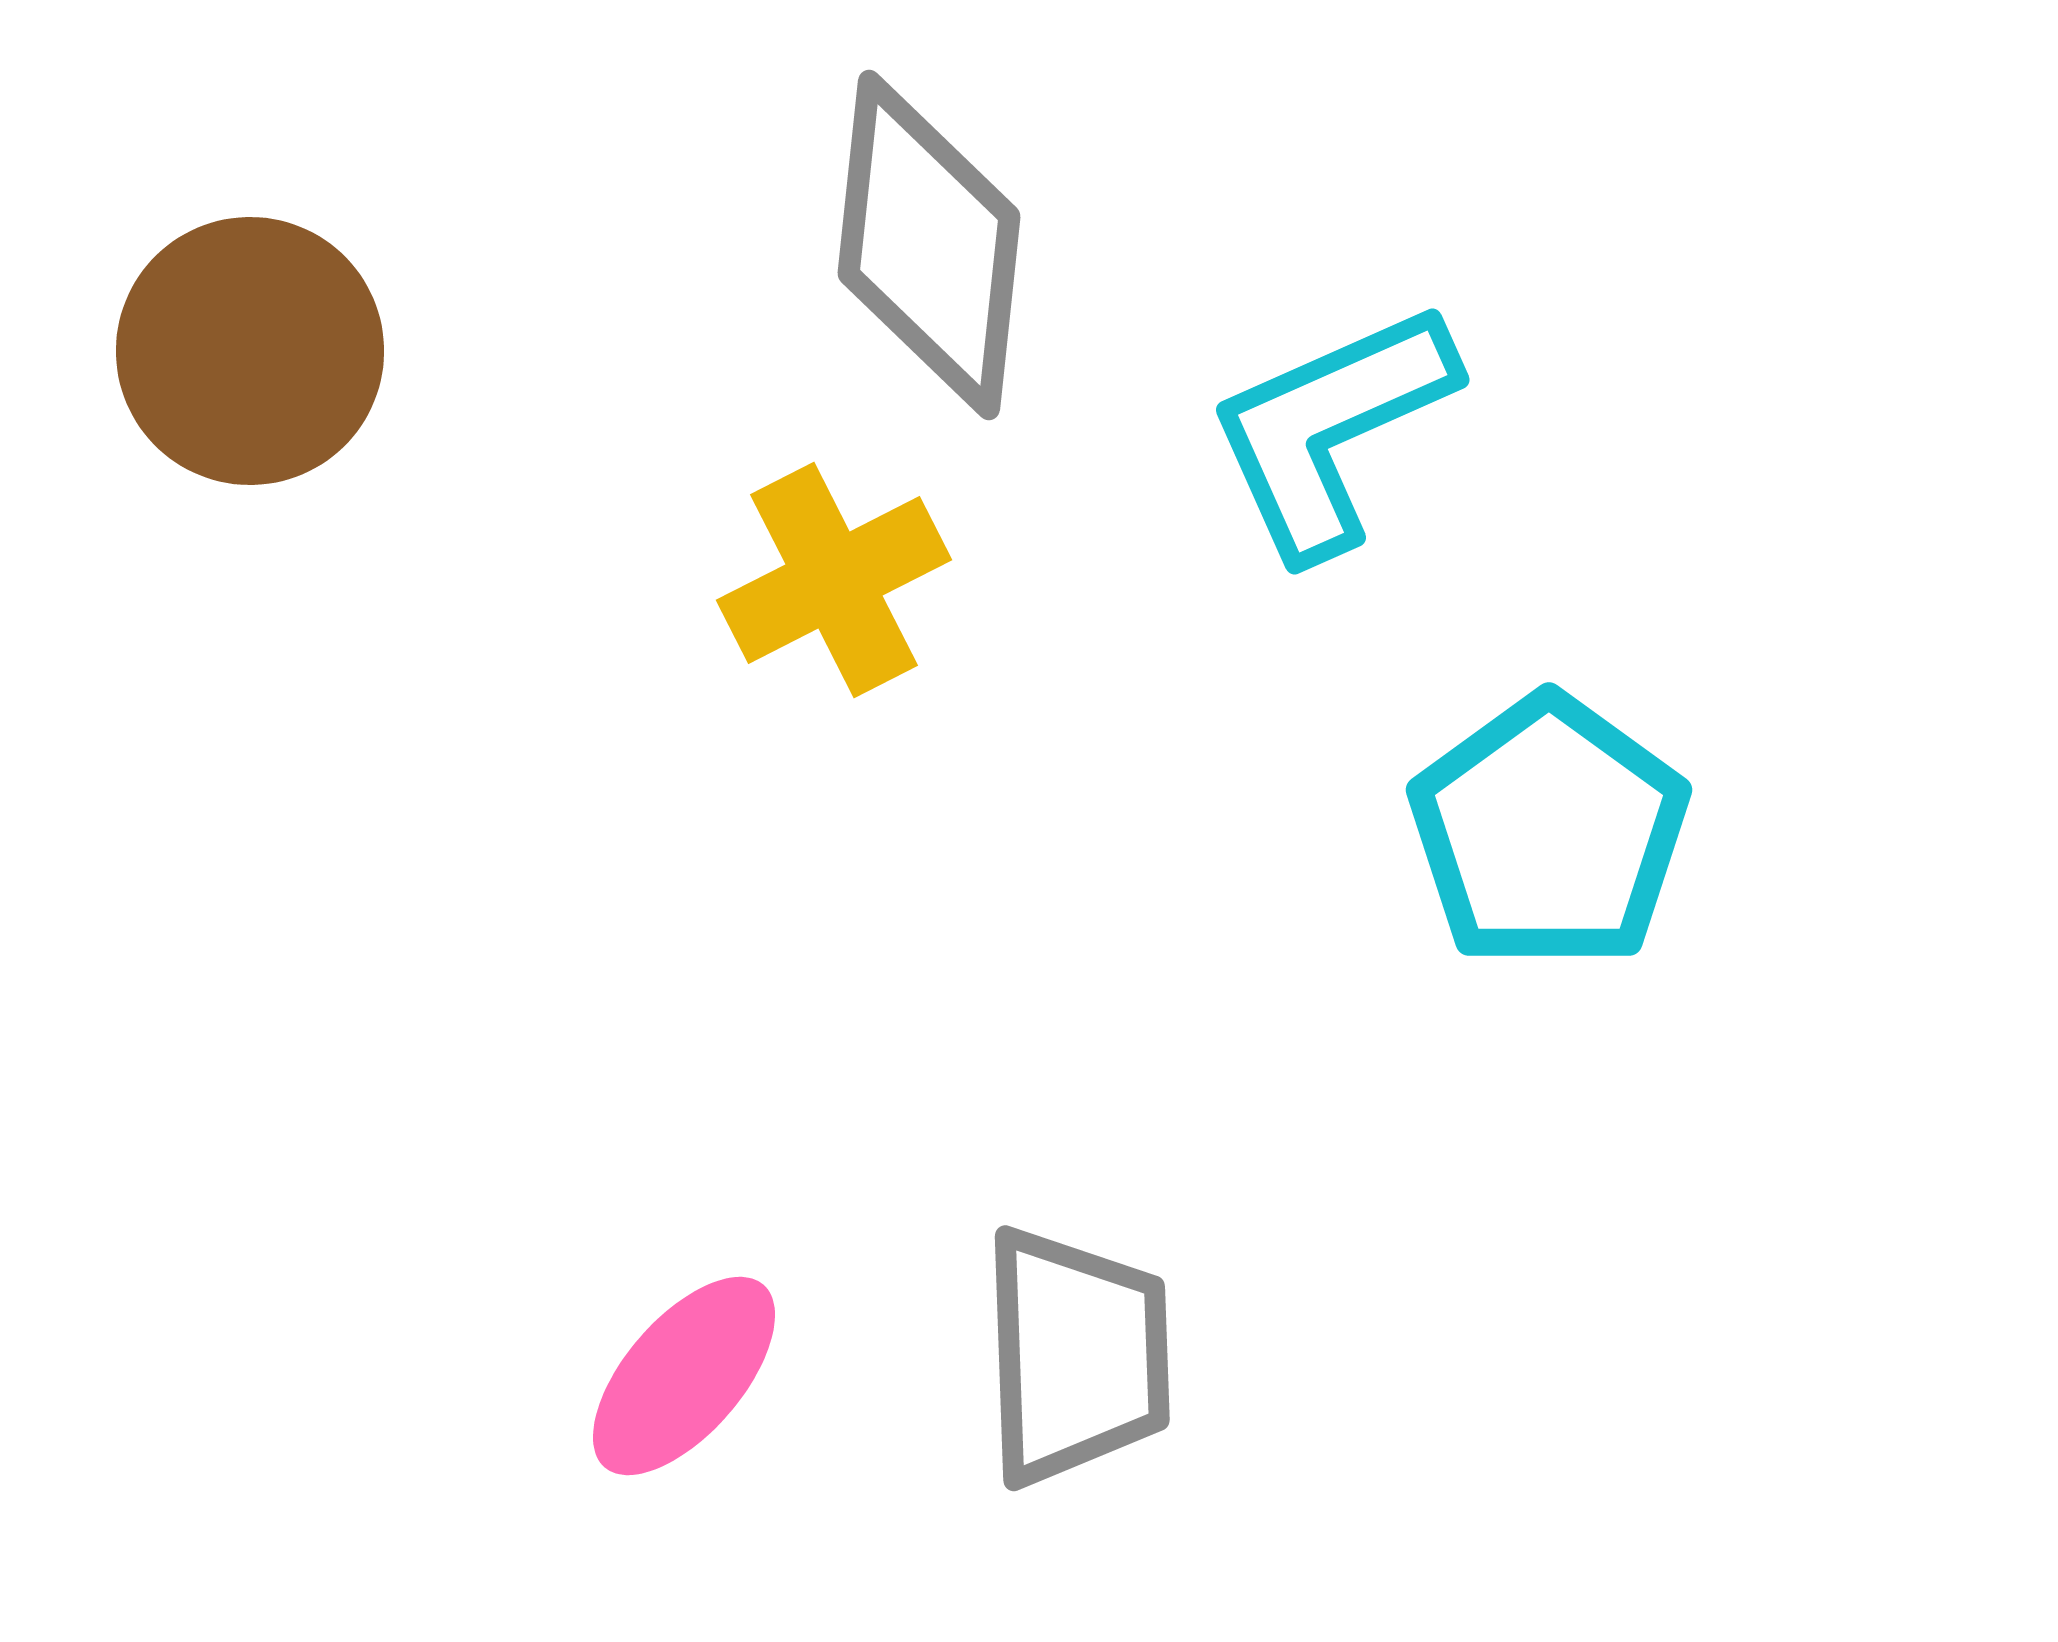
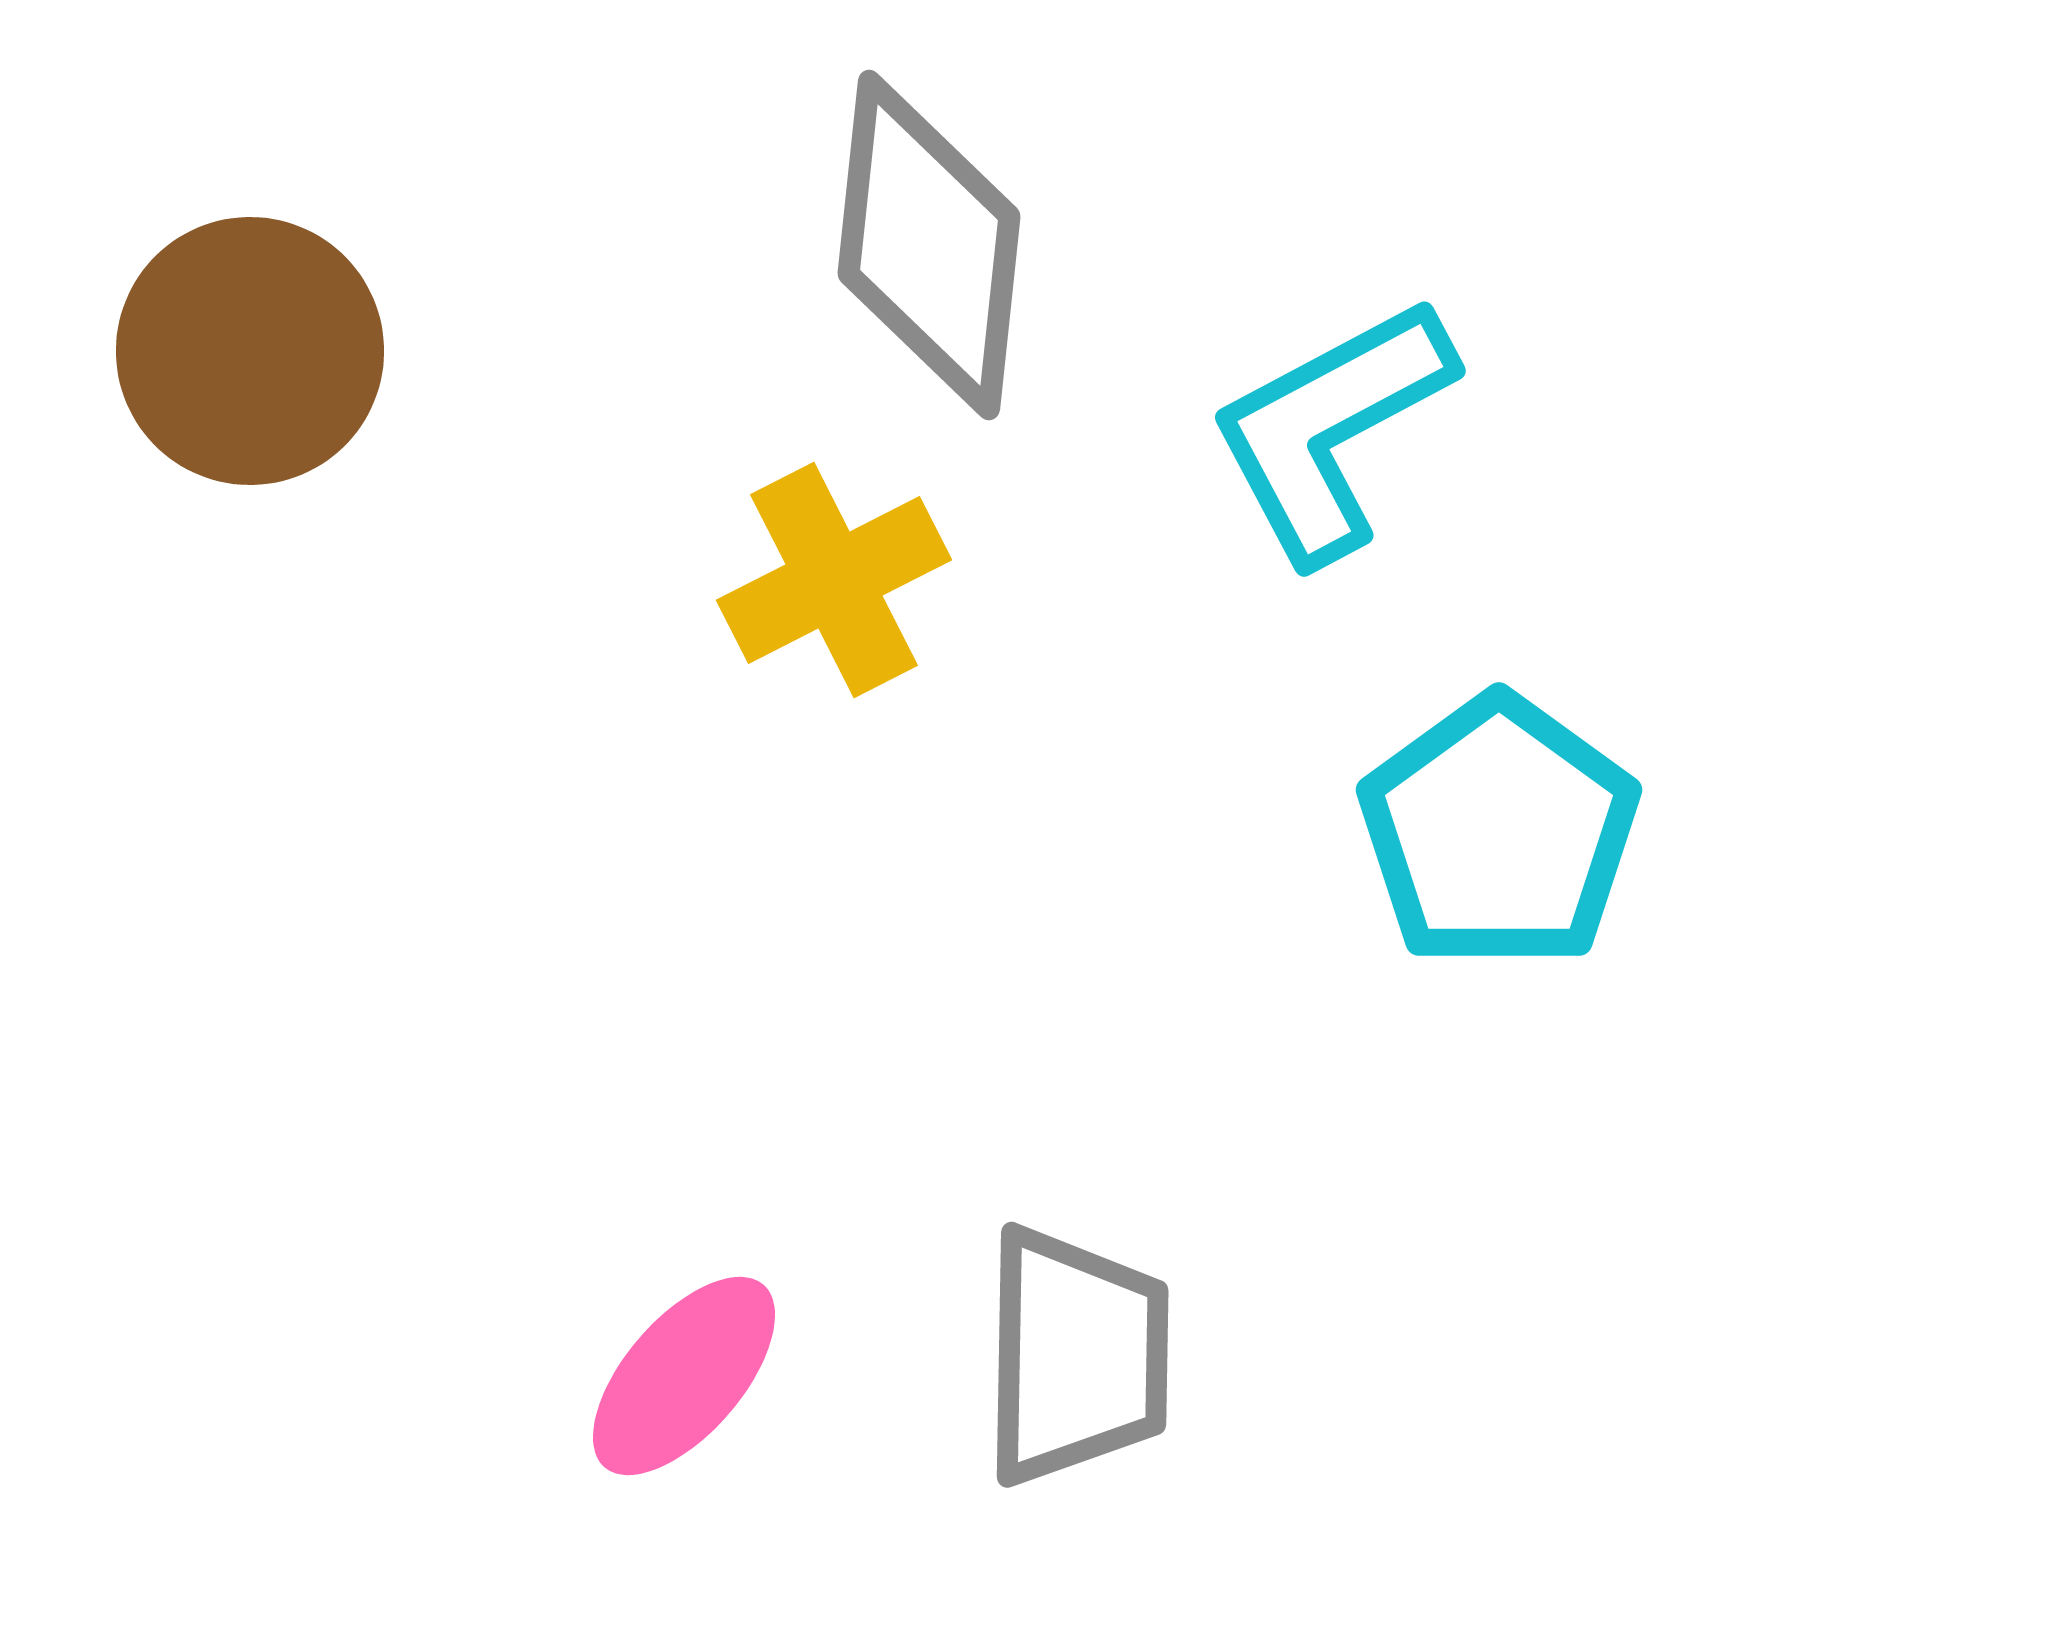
cyan L-shape: rotated 4 degrees counterclockwise
cyan pentagon: moved 50 px left
gray trapezoid: rotated 3 degrees clockwise
